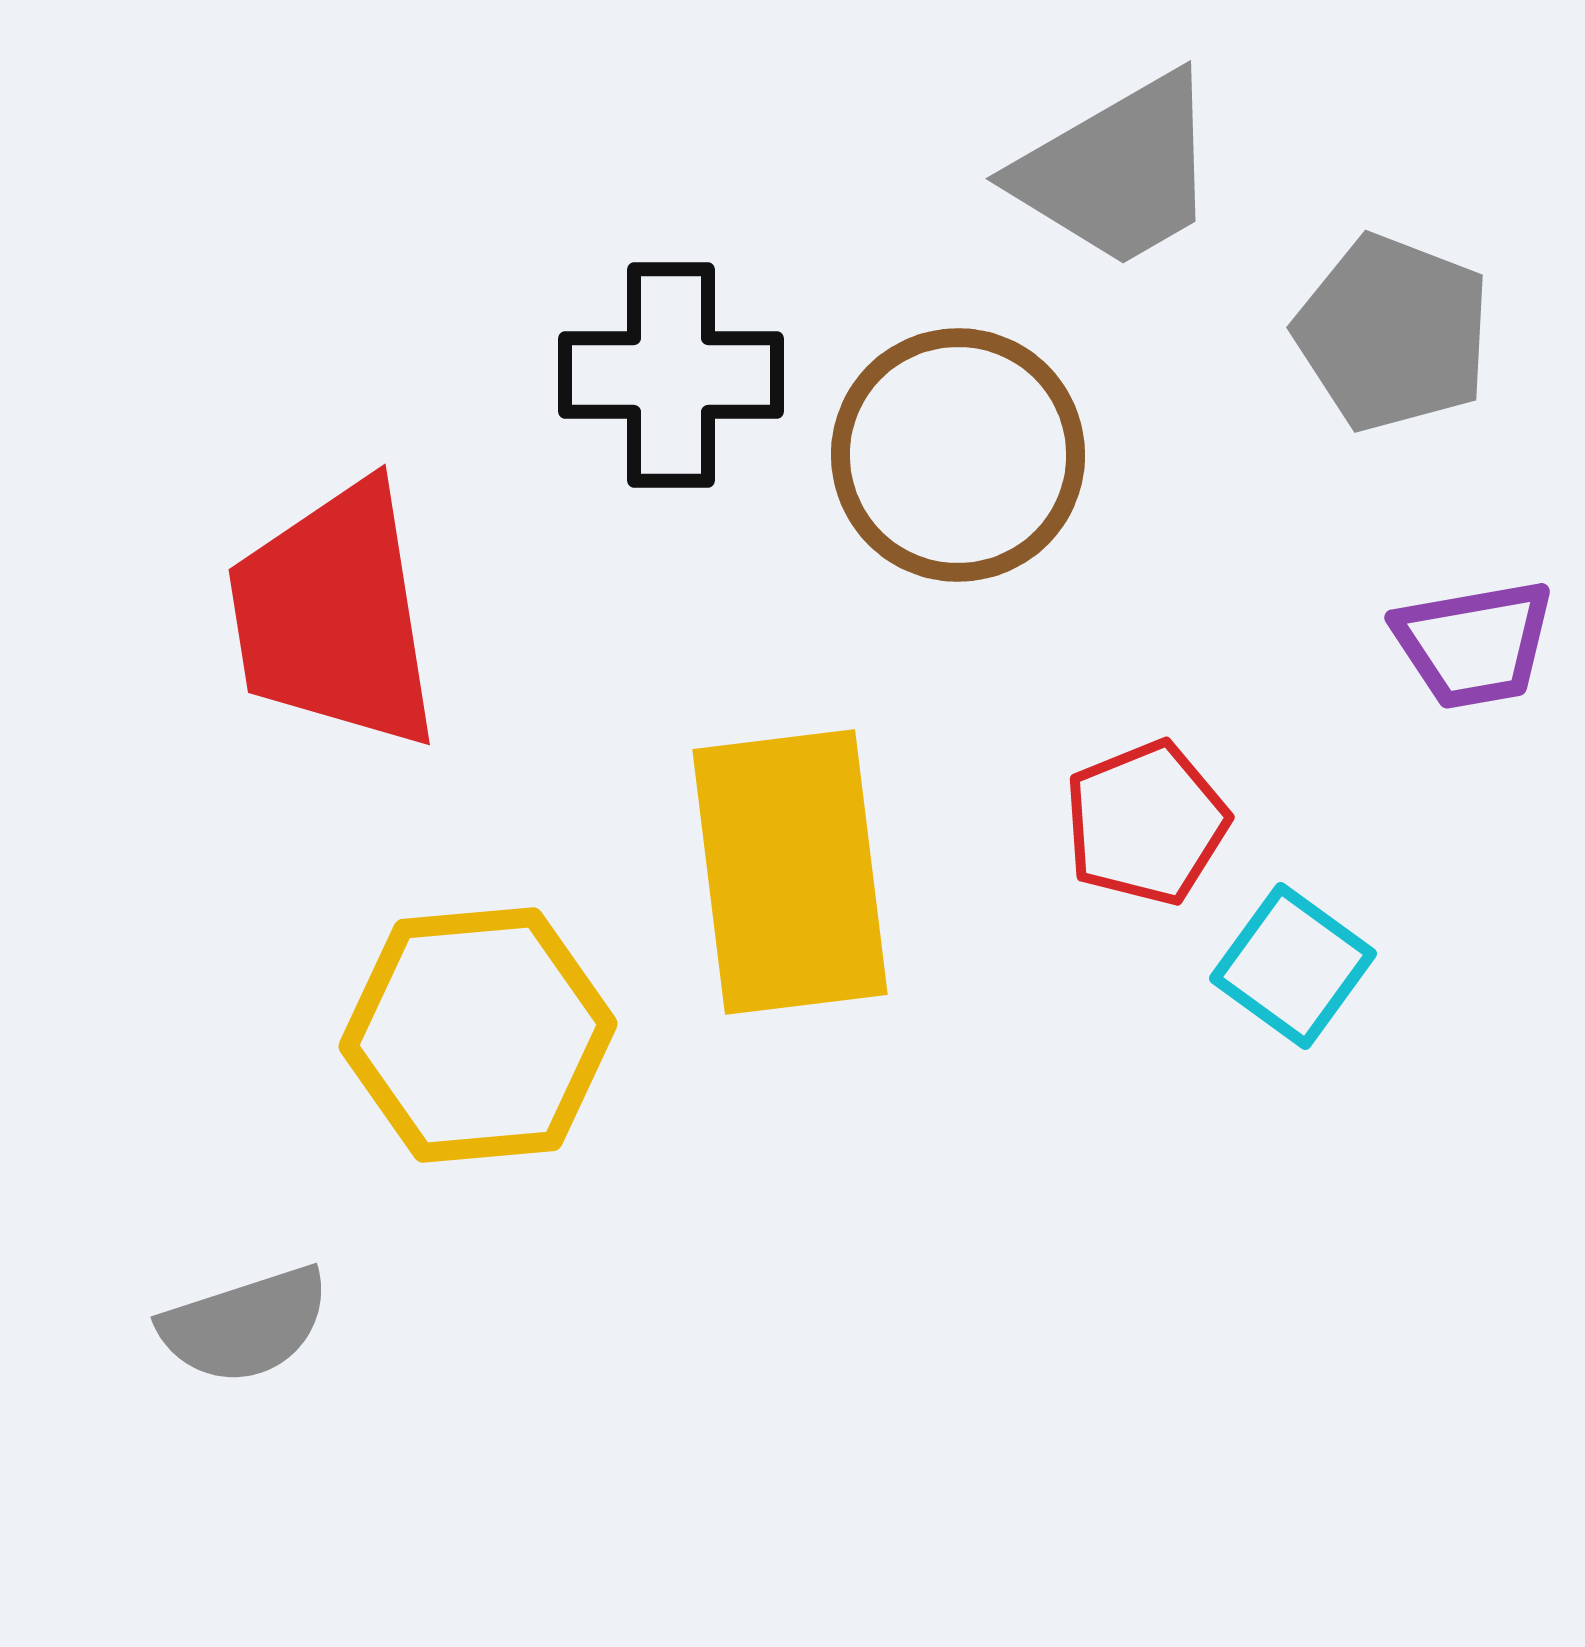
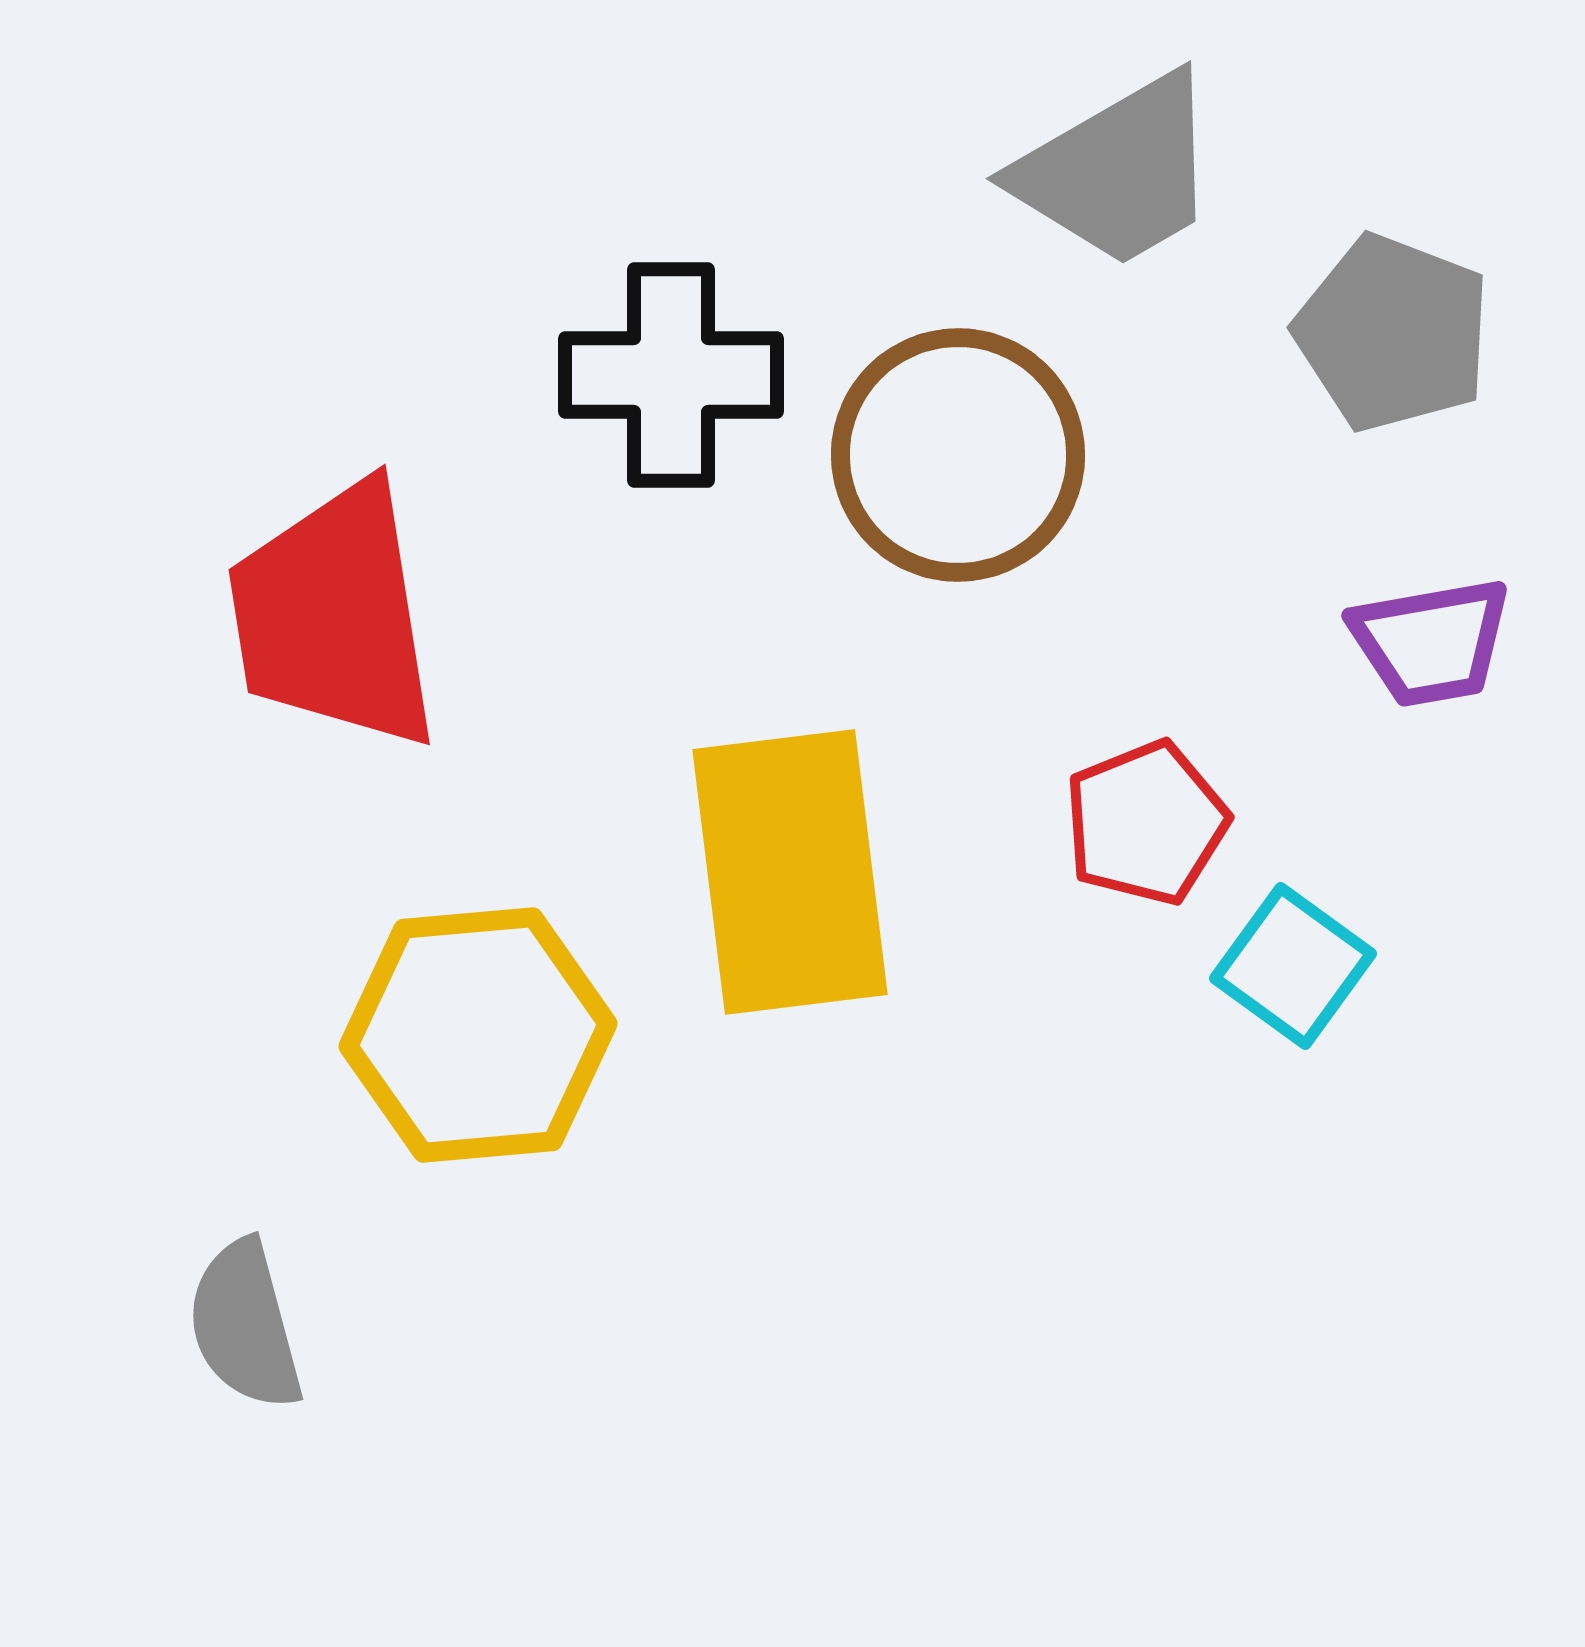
purple trapezoid: moved 43 px left, 2 px up
gray semicircle: rotated 93 degrees clockwise
